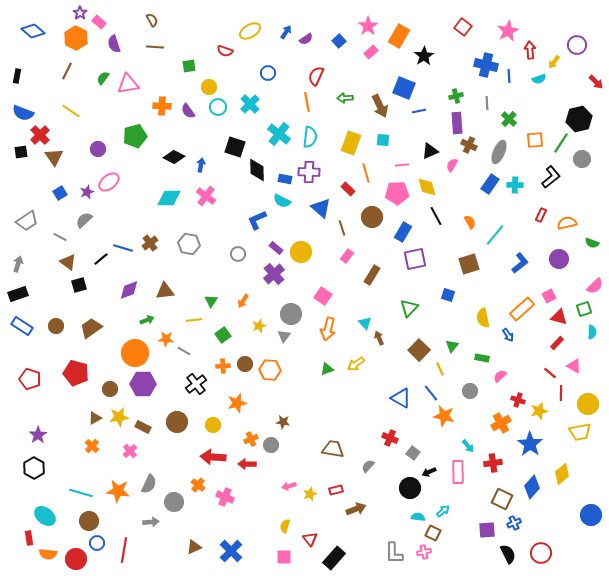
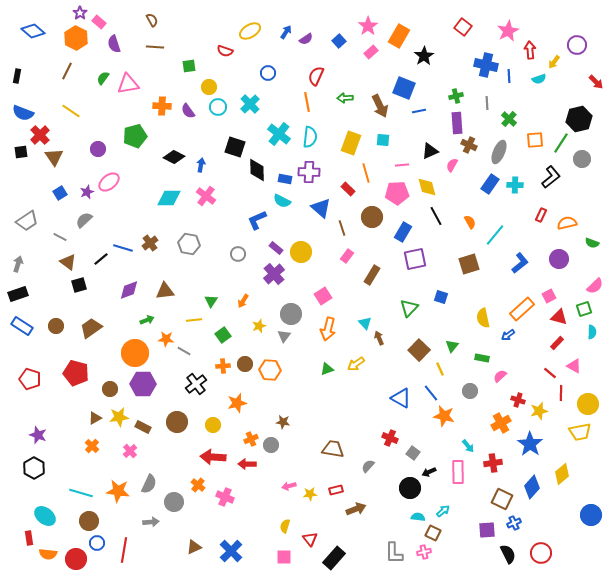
blue square at (448, 295): moved 7 px left, 2 px down
pink square at (323, 296): rotated 24 degrees clockwise
blue arrow at (508, 335): rotated 88 degrees clockwise
purple star at (38, 435): rotated 18 degrees counterclockwise
yellow star at (310, 494): rotated 16 degrees clockwise
